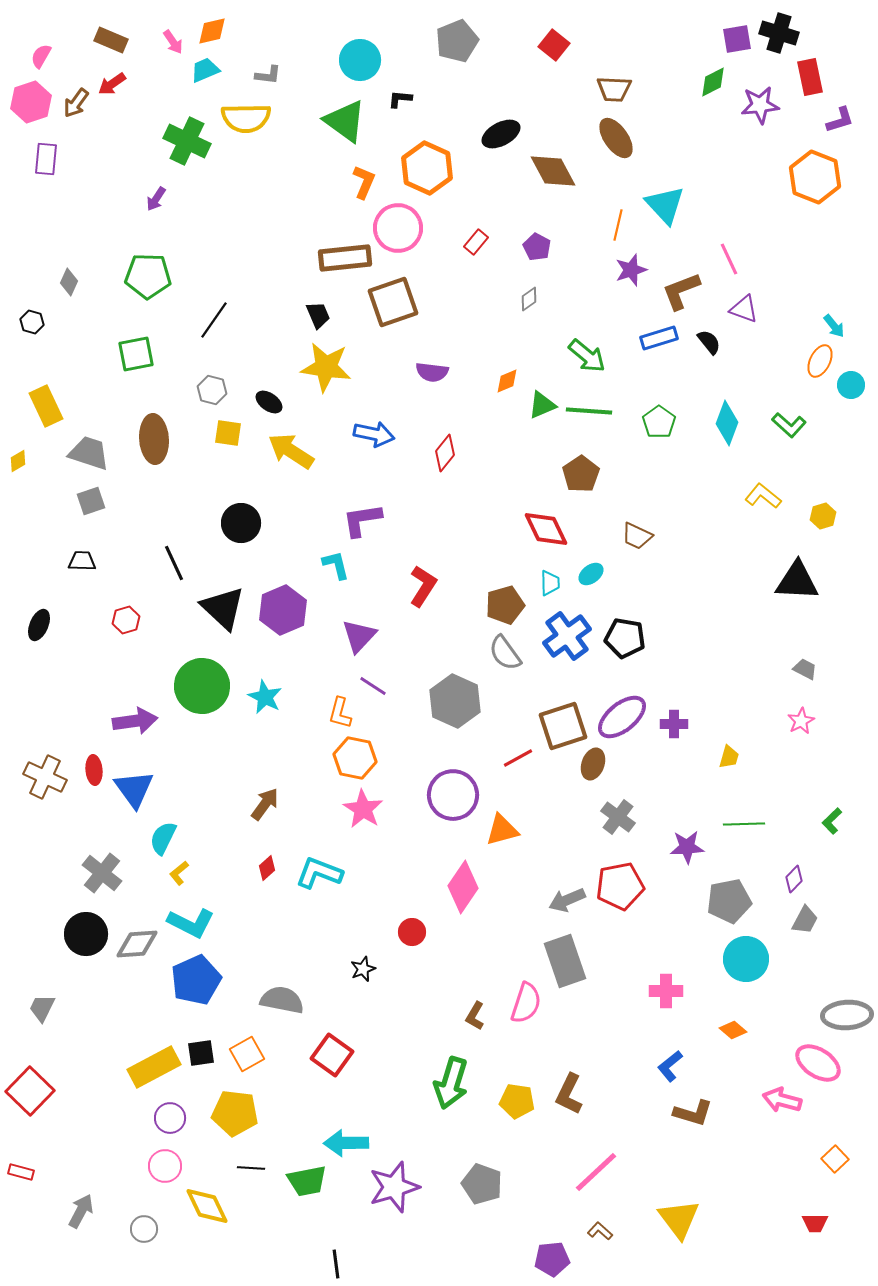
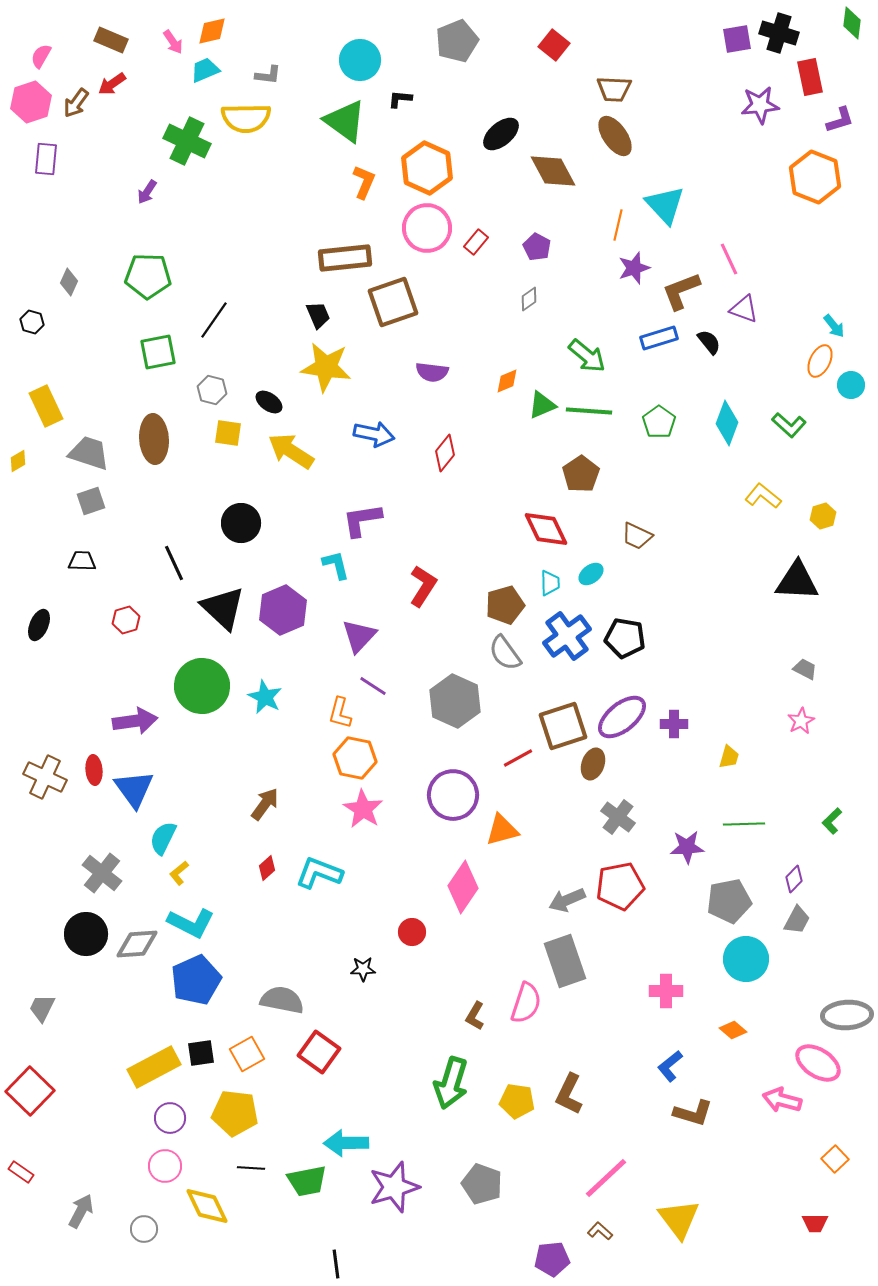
green diamond at (713, 82): moved 139 px right, 59 px up; rotated 56 degrees counterclockwise
black ellipse at (501, 134): rotated 12 degrees counterclockwise
brown ellipse at (616, 138): moved 1 px left, 2 px up
purple arrow at (156, 199): moved 9 px left, 7 px up
pink circle at (398, 228): moved 29 px right
purple star at (631, 270): moved 3 px right, 2 px up
green square at (136, 354): moved 22 px right, 2 px up
gray trapezoid at (805, 920): moved 8 px left
black star at (363, 969): rotated 20 degrees clockwise
red square at (332, 1055): moved 13 px left, 3 px up
red rectangle at (21, 1172): rotated 20 degrees clockwise
pink line at (596, 1172): moved 10 px right, 6 px down
